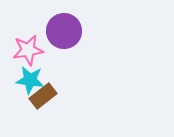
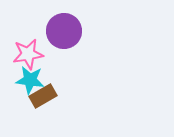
pink star: moved 4 px down
brown rectangle: rotated 8 degrees clockwise
